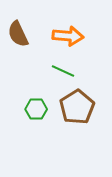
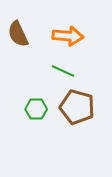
brown pentagon: rotated 24 degrees counterclockwise
